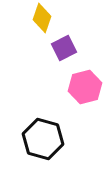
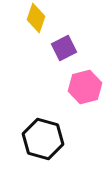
yellow diamond: moved 6 px left
